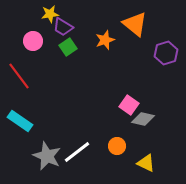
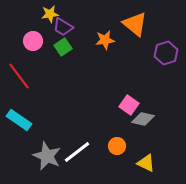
orange star: rotated 12 degrees clockwise
green square: moved 5 px left
cyan rectangle: moved 1 px left, 1 px up
